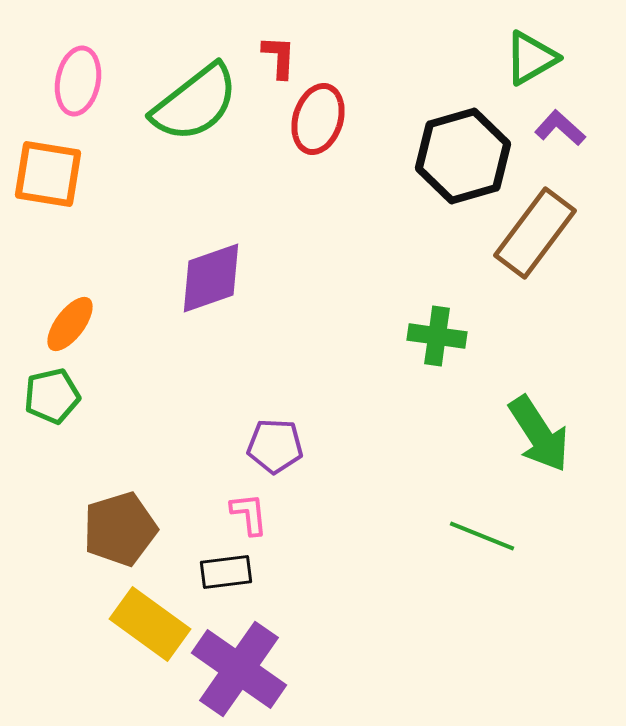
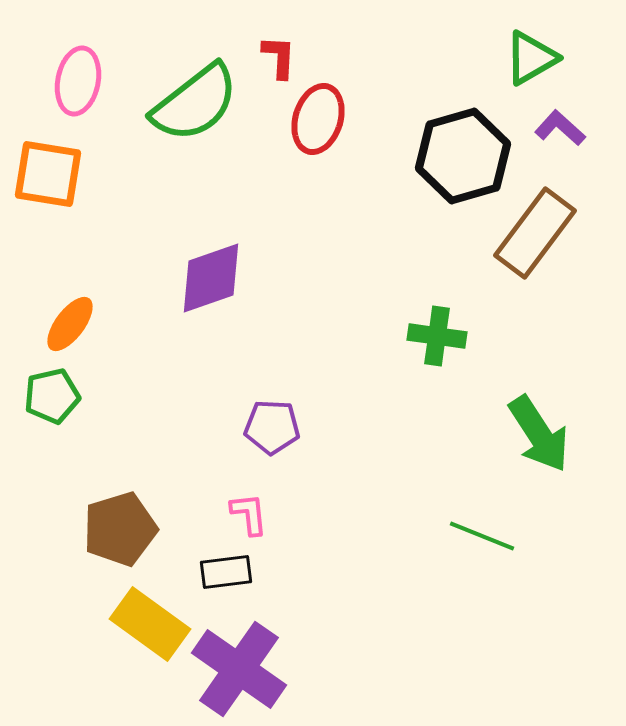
purple pentagon: moved 3 px left, 19 px up
